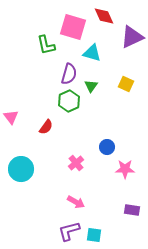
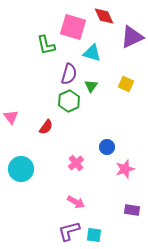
pink star: rotated 18 degrees counterclockwise
